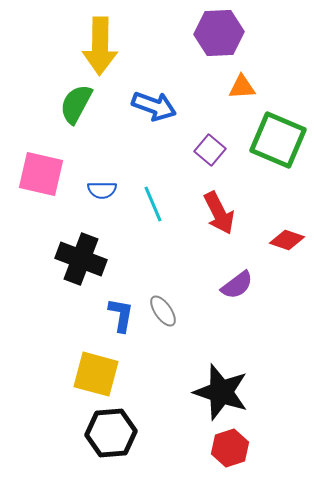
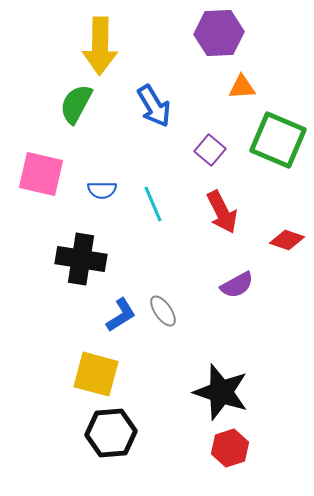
blue arrow: rotated 39 degrees clockwise
red arrow: moved 3 px right, 1 px up
black cross: rotated 12 degrees counterclockwise
purple semicircle: rotated 8 degrees clockwise
blue L-shape: rotated 48 degrees clockwise
